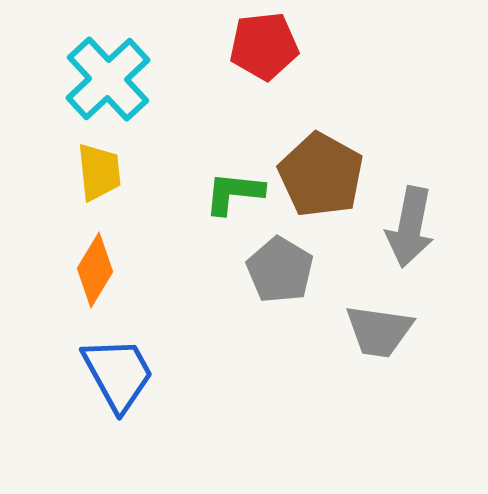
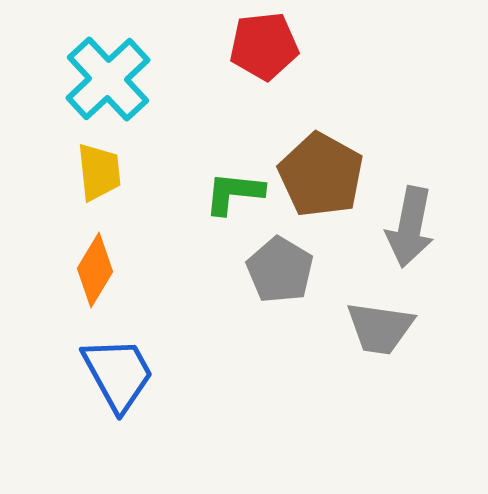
gray trapezoid: moved 1 px right, 3 px up
